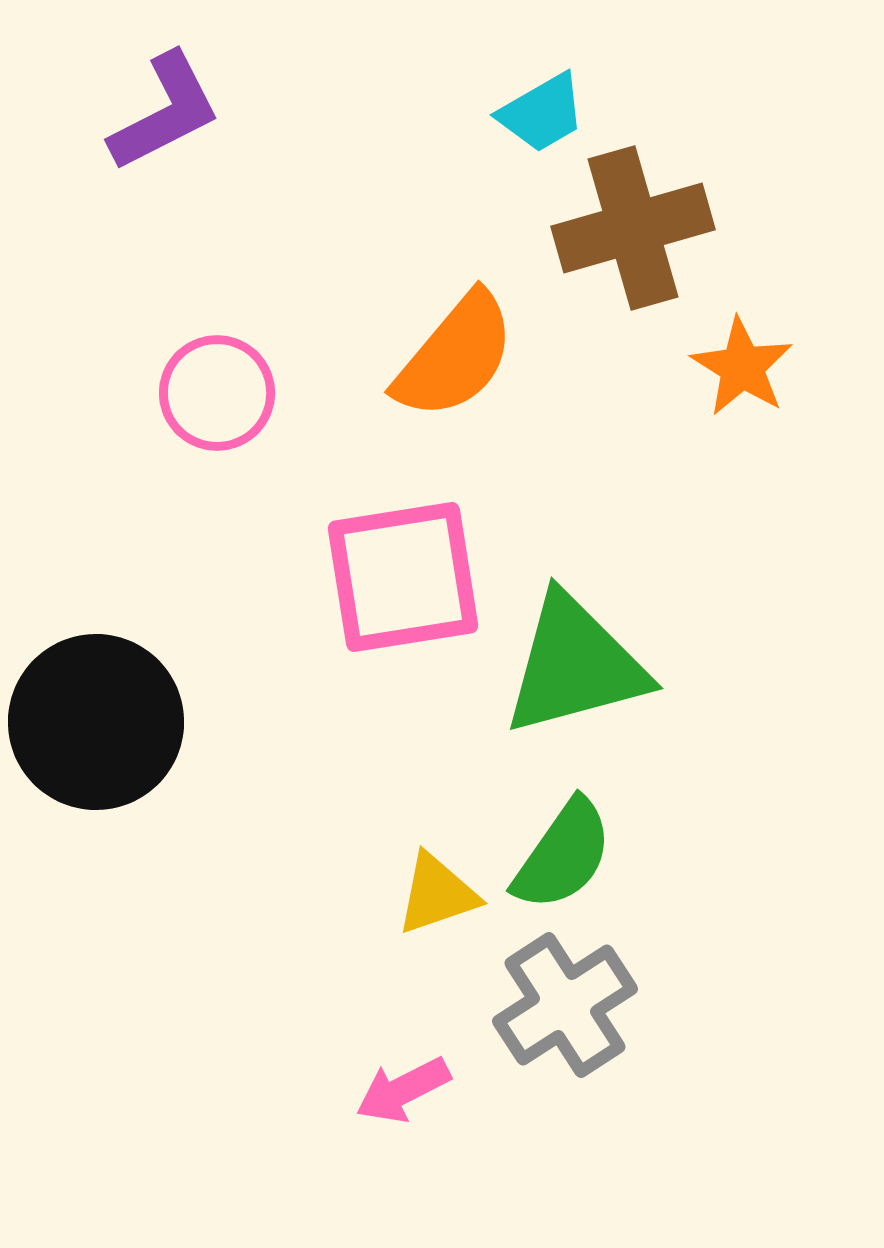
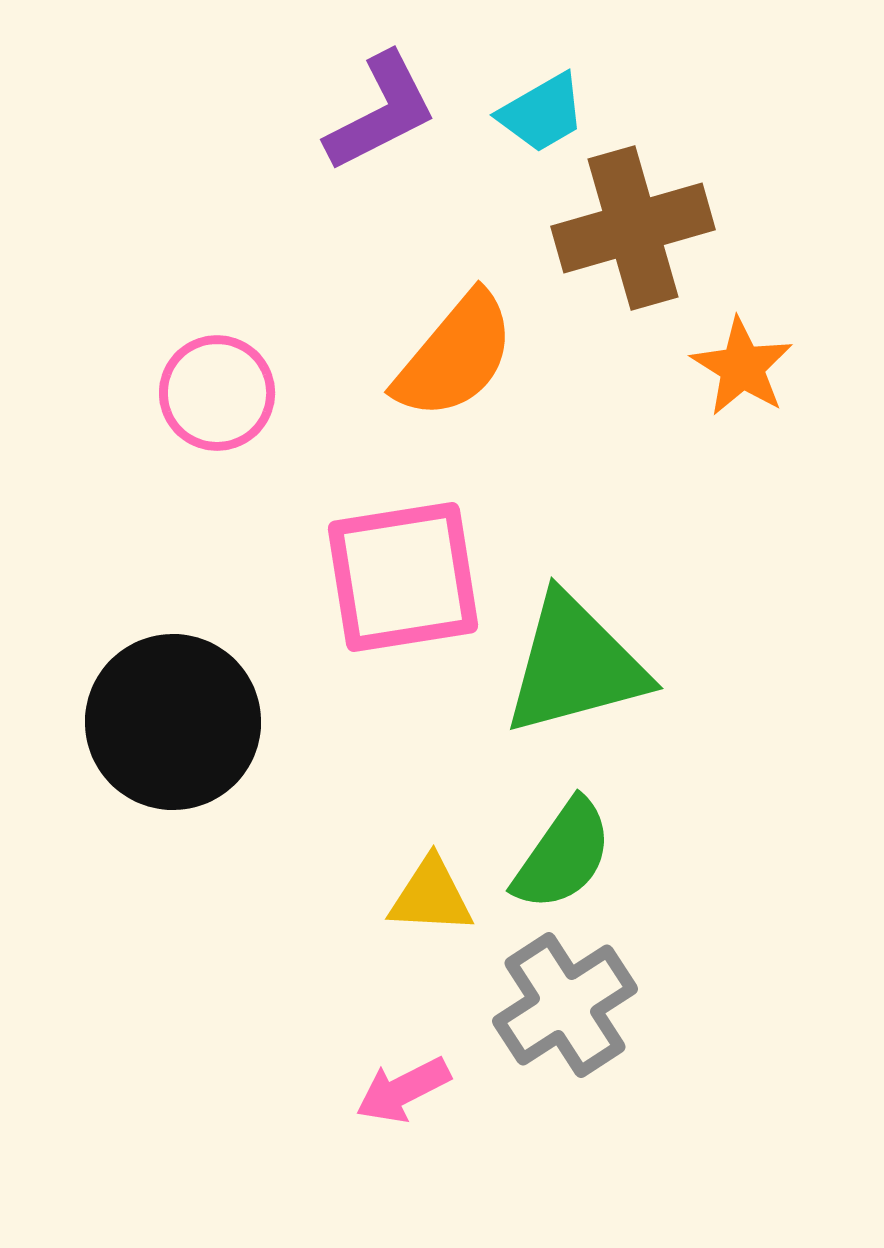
purple L-shape: moved 216 px right
black circle: moved 77 px right
yellow triangle: moved 6 px left, 2 px down; rotated 22 degrees clockwise
